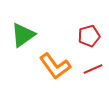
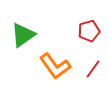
red pentagon: moved 5 px up
red line: rotated 30 degrees counterclockwise
